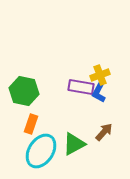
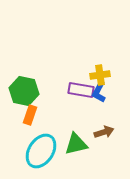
yellow cross: rotated 12 degrees clockwise
purple rectangle: moved 3 px down
orange rectangle: moved 1 px left, 9 px up
brown arrow: rotated 30 degrees clockwise
green triangle: moved 2 px right; rotated 15 degrees clockwise
